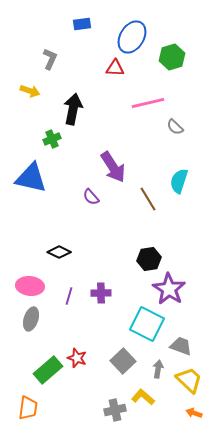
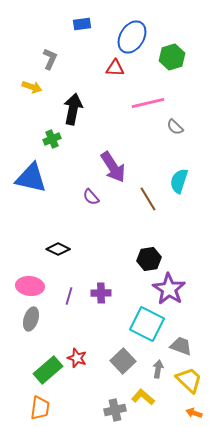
yellow arrow: moved 2 px right, 4 px up
black diamond: moved 1 px left, 3 px up
orange trapezoid: moved 12 px right
